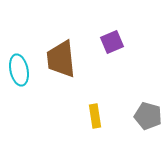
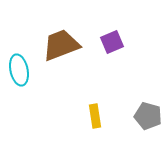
brown trapezoid: moved 14 px up; rotated 75 degrees clockwise
